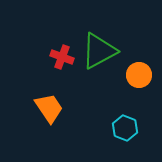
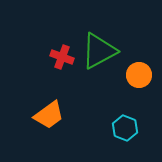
orange trapezoid: moved 7 px down; rotated 88 degrees clockwise
